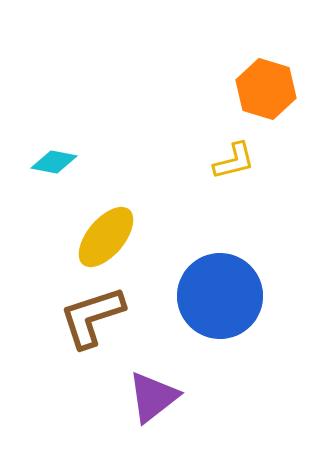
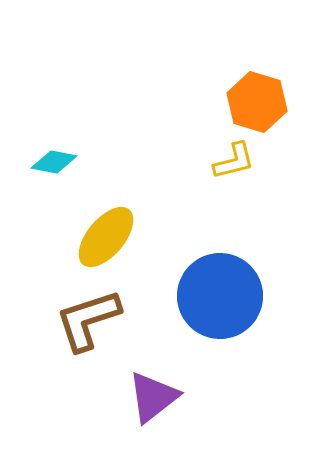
orange hexagon: moved 9 px left, 13 px down
brown L-shape: moved 4 px left, 3 px down
